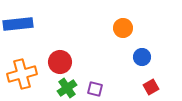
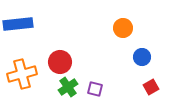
green cross: moved 1 px right, 1 px up
